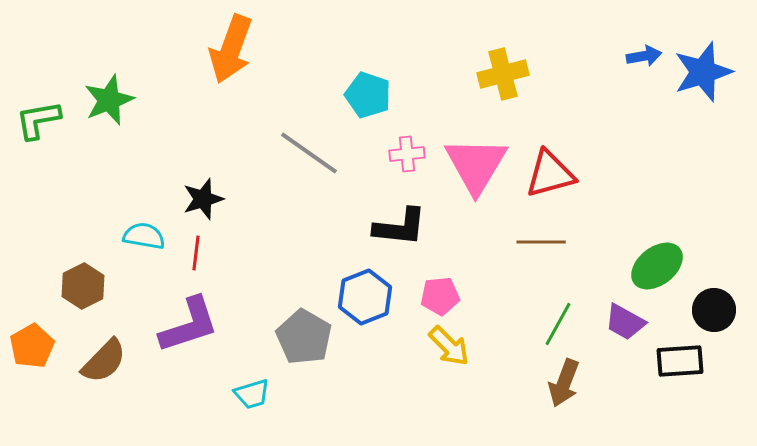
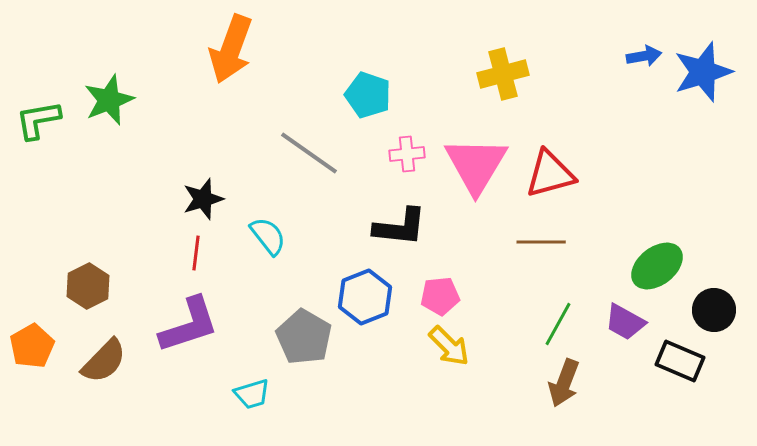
cyan semicircle: moved 124 px right; rotated 42 degrees clockwise
brown hexagon: moved 5 px right
black rectangle: rotated 27 degrees clockwise
